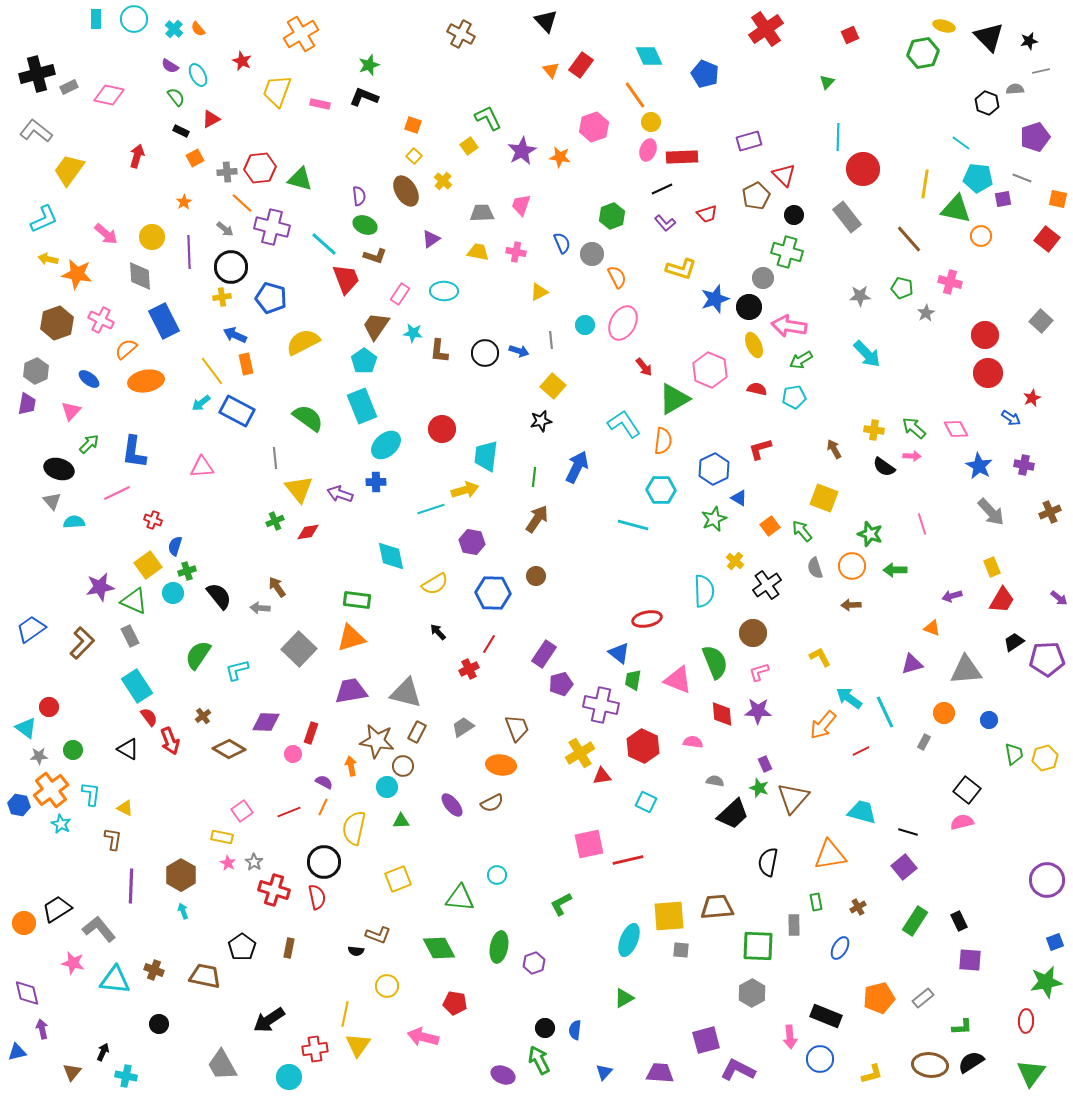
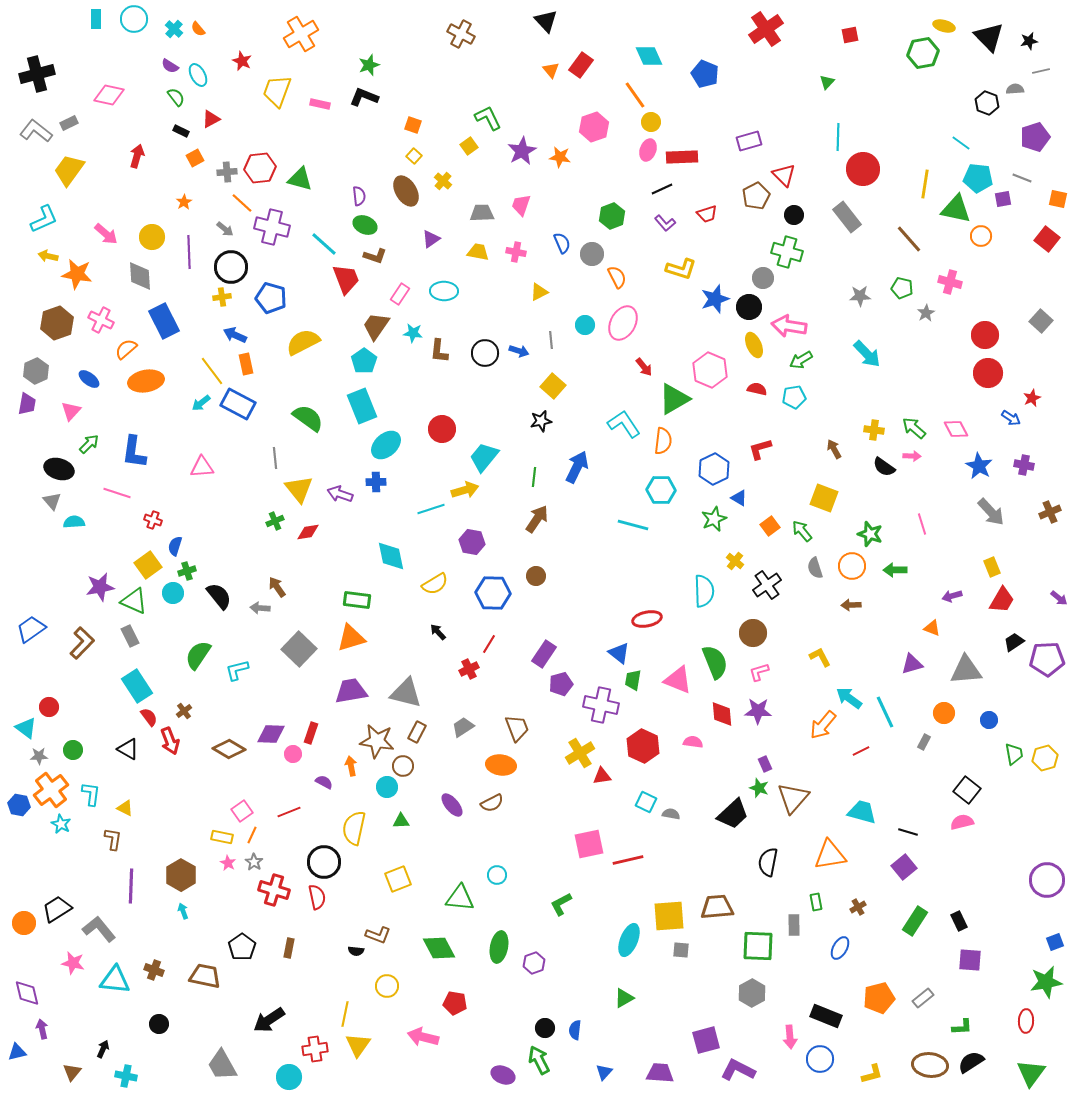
red square at (850, 35): rotated 12 degrees clockwise
gray rectangle at (69, 87): moved 36 px down
yellow arrow at (48, 259): moved 3 px up
blue rectangle at (237, 411): moved 1 px right, 7 px up
cyan trapezoid at (486, 456): moved 2 px left, 1 px down; rotated 32 degrees clockwise
pink line at (117, 493): rotated 44 degrees clockwise
brown cross at (203, 716): moved 19 px left, 5 px up
purple diamond at (266, 722): moved 5 px right, 12 px down
gray semicircle at (715, 781): moved 44 px left, 33 px down
orange line at (323, 807): moved 71 px left, 28 px down
black arrow at (103, 1052): moved 3 px up
